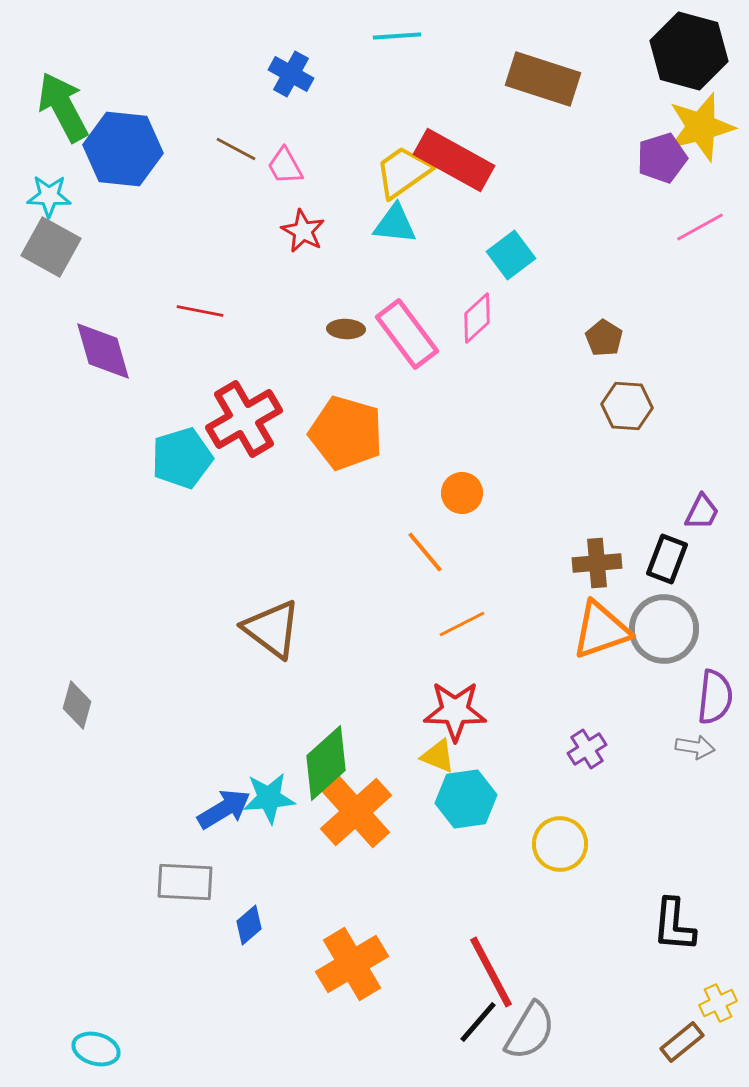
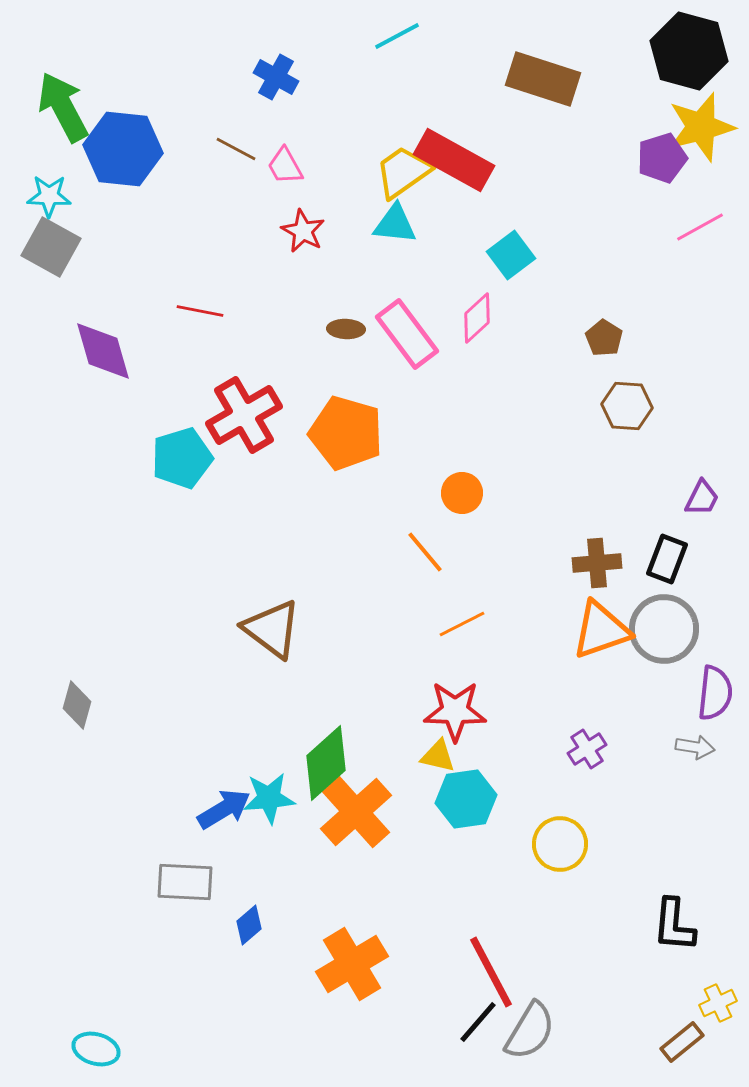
cyan line at (397, 36): rotated 24 degrees counterclockwise
blue cross at (291, 74): moved 15 px left, 3 px down
red cross at (244, 419): moved 4 px up
purple trapezoid at (702, 512): moved 14 px up
purple semicircle at (715, 697): moved 4 px up
yellow triangle at (438, 756): rotated 9 degrees counterclockwise
